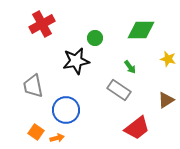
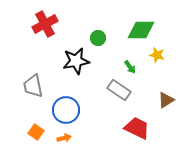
red cross: moved 3 px right
green circle: moved 3 px right
yellow star: moved 11 px left, 4 px up
red trapezoid: rotated 116 degrees counterclockwise
orange arrow: moved 7 px right
